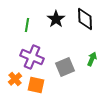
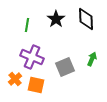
black diamond: moved 1 px right
